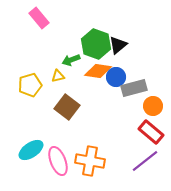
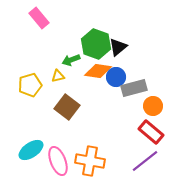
black triangle: moved 2 px down
